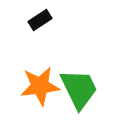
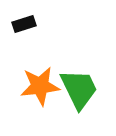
black rectangle: moved 16 px left, 4 px down; rotated 15 degrees clockwise
